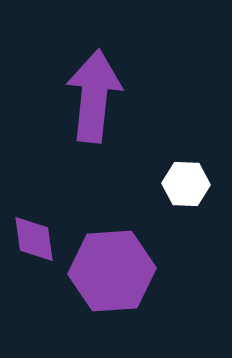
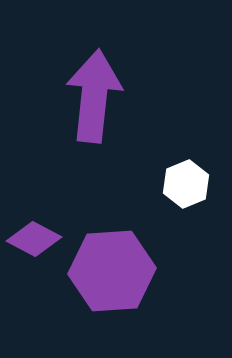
white hexagon: rotated 24 degrees counterclockwise
purple diamond: rotated 54 degrees counterclockwise
